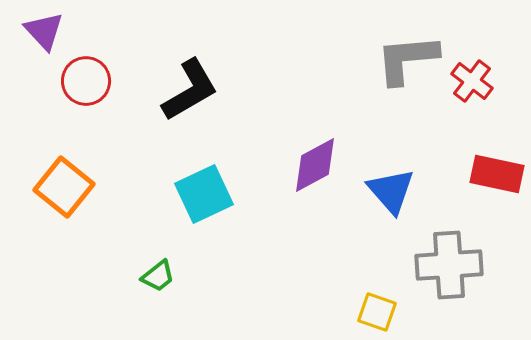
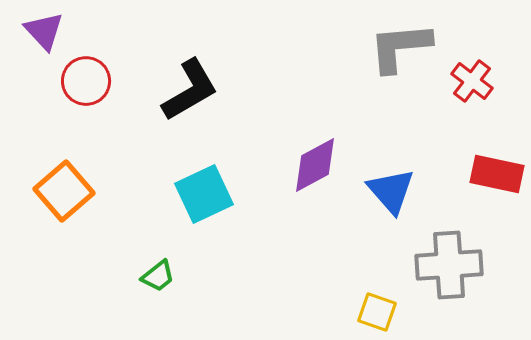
gray L-shape: moved 7 px left, 12 px up
orange square: moved 4 px down; rotated 10 degrees clockwise
